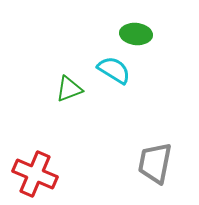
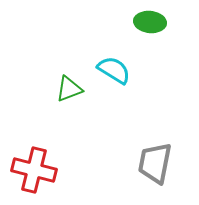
green ellipse: moved 14 px right, 12 px up
red cross: moved 1 px left, 4 px up; rotated 9 degrees counterclockwise
